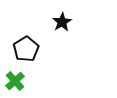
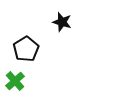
black star: rotated 24 degrees counterclockwise
